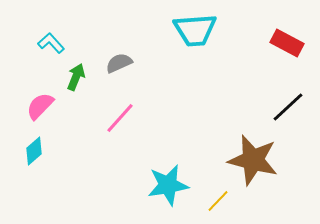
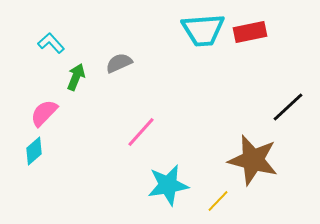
cyan trapezoid: moved 8 px right
red rectangle: moved 37 px left, 11 px up; rotated 40 degrees counterclockwise
pink semicircle: moved 4 px right, 7 px down
pink line: moved 21 px right, 14 px down
